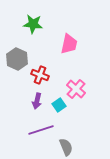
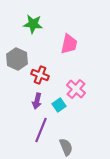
purple line: rotated 50 degrees counterclockwise
